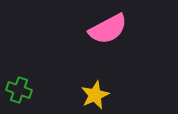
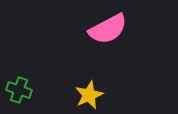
yellow star: moved 6 px left
